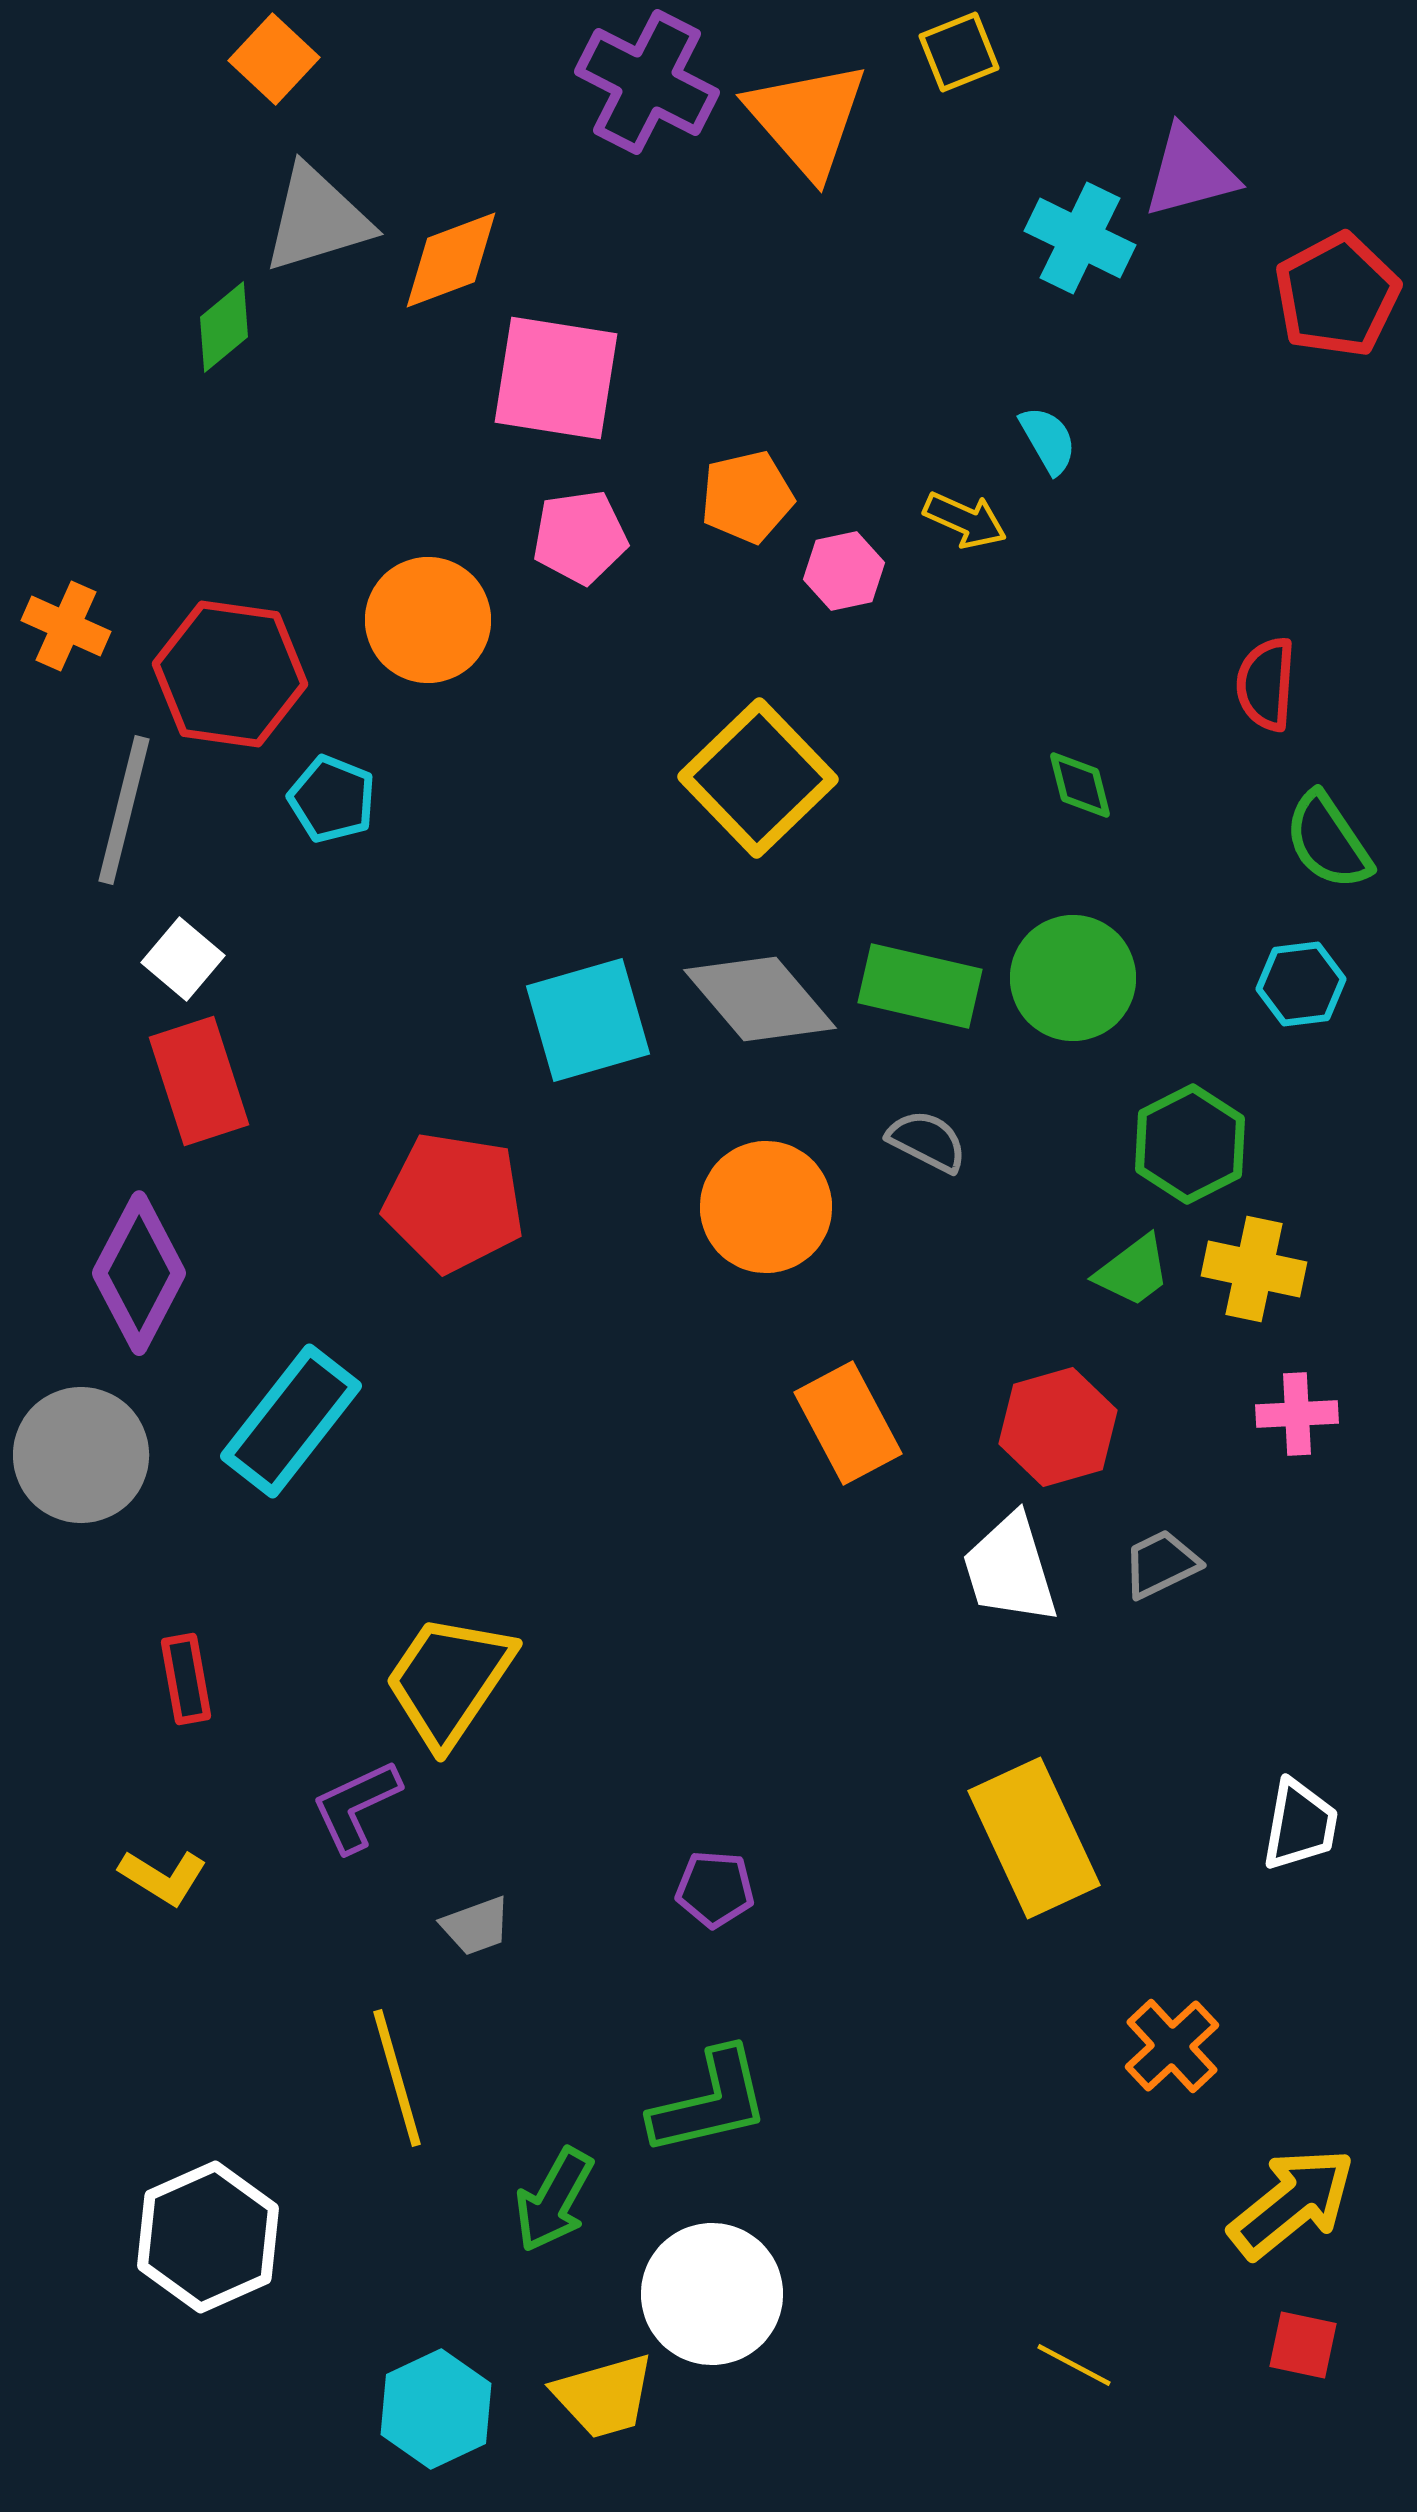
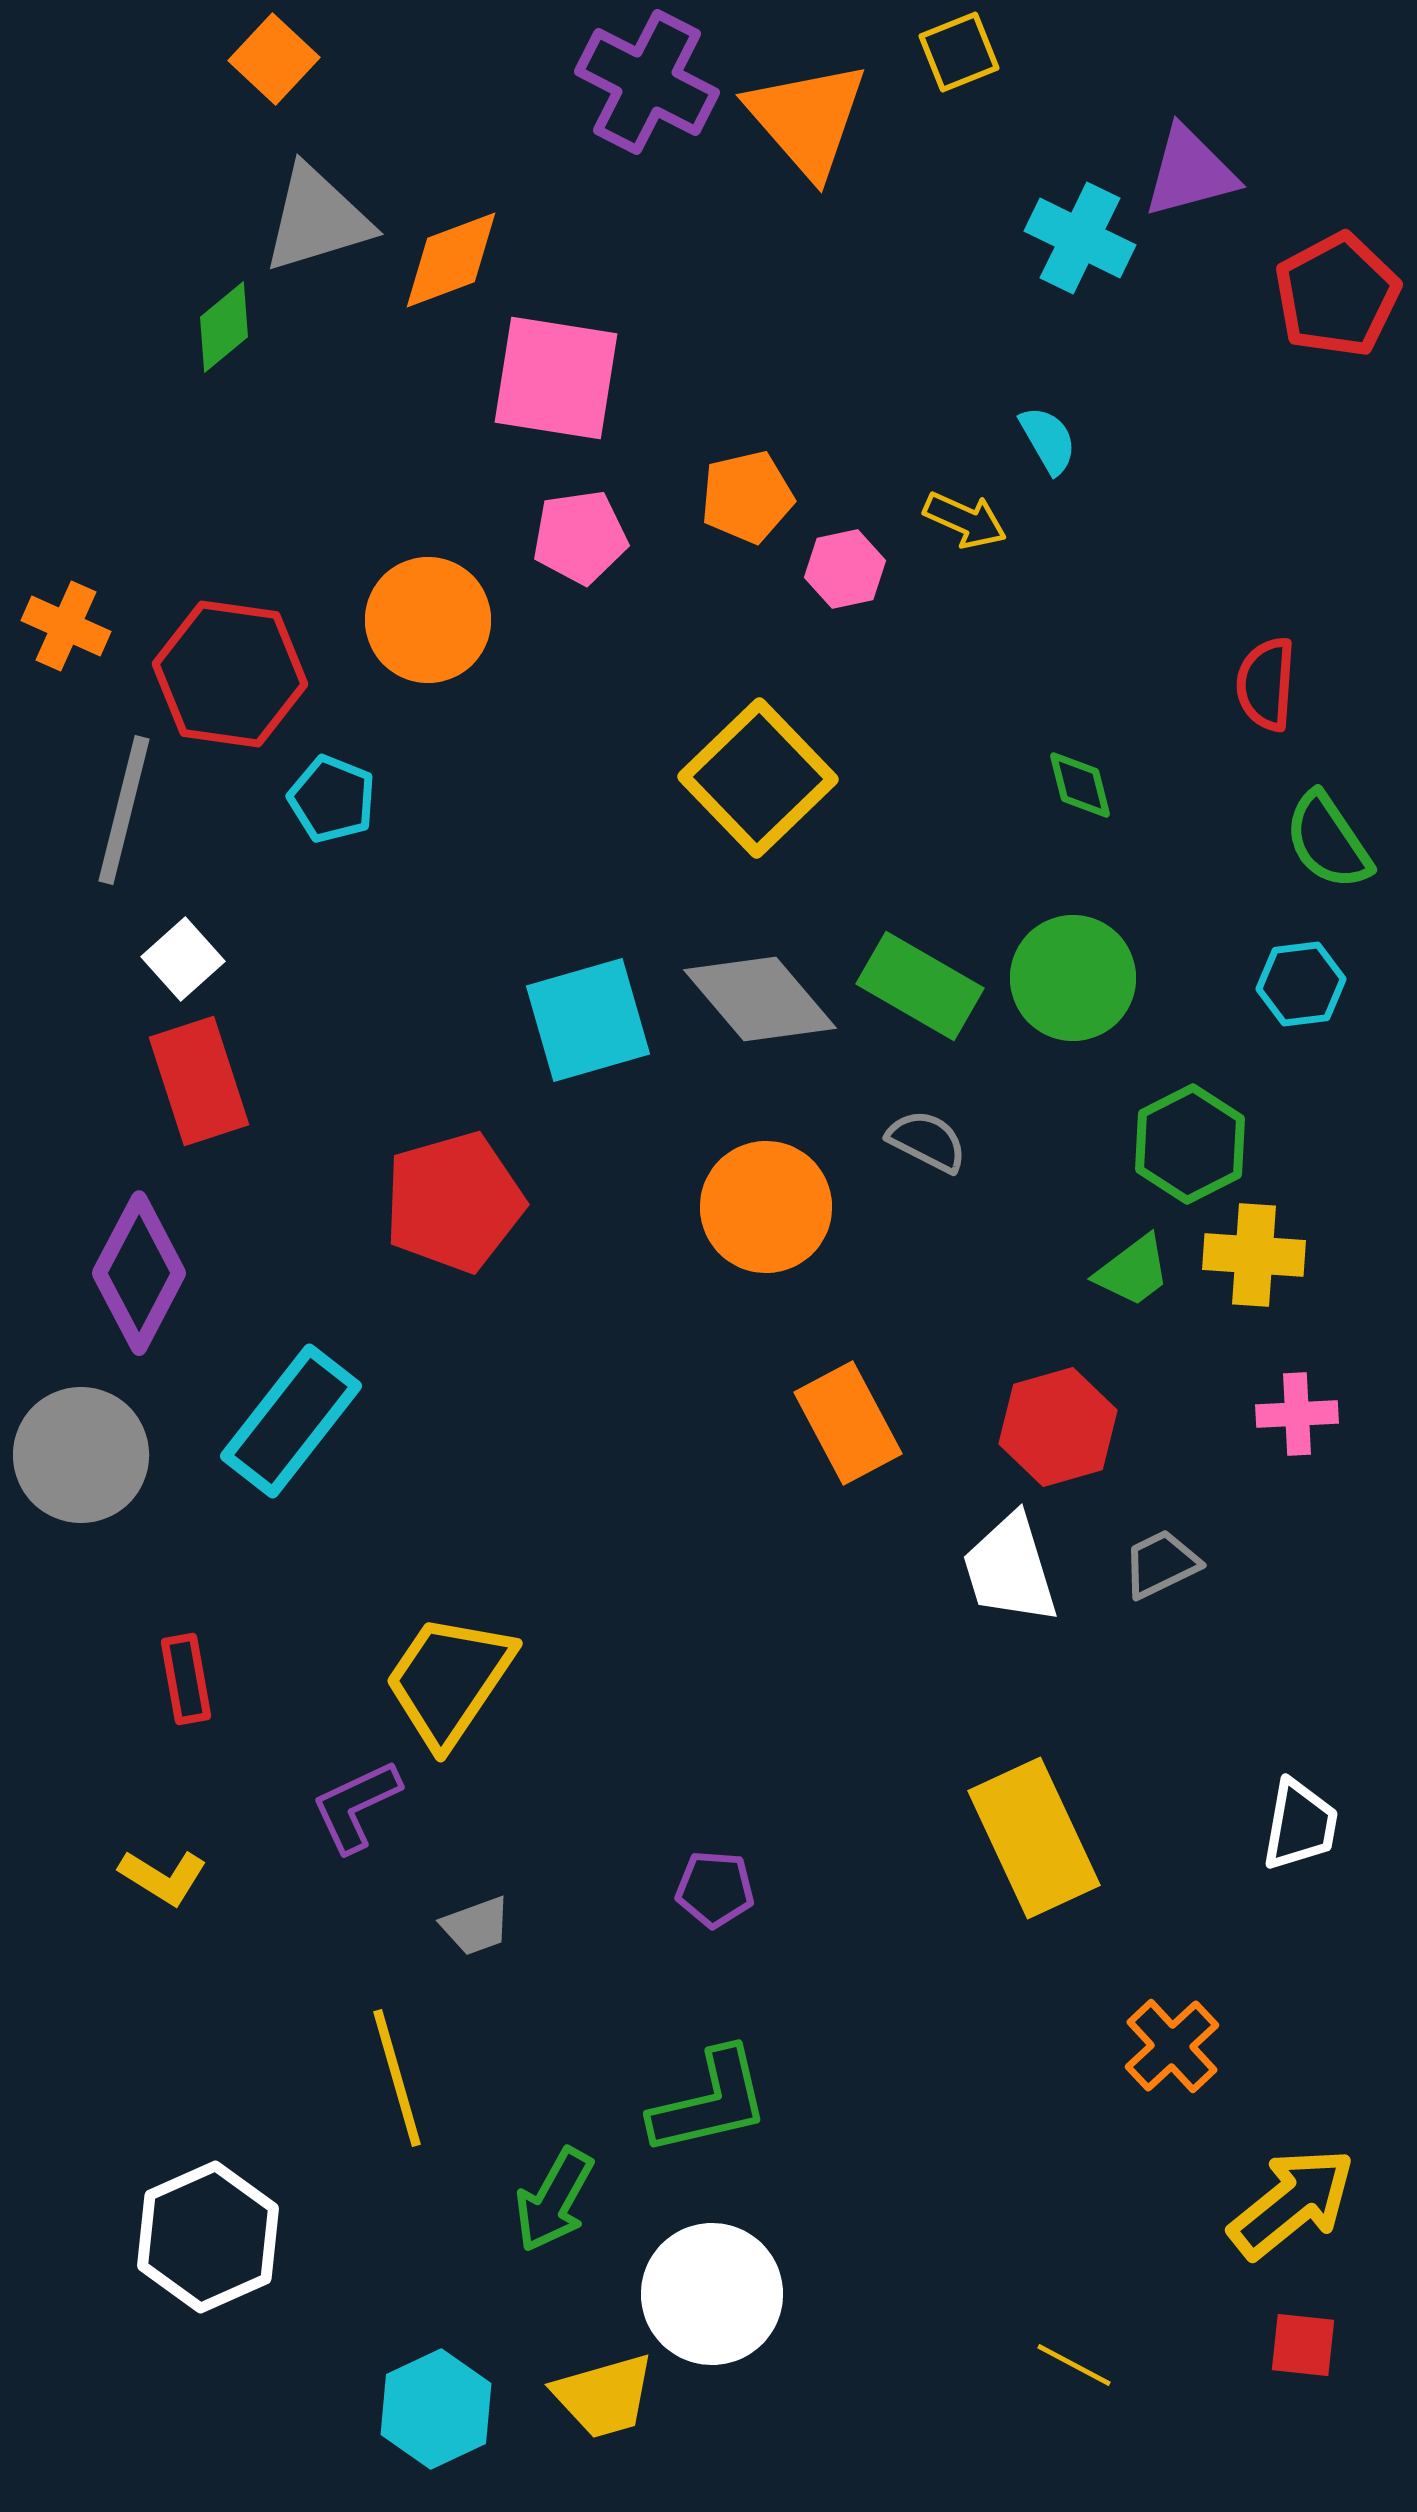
pink hexagon at (844, 571): moved 1 px right, 2 px up
white square at (183, 959): rotated 8 degrees clockwise
green rectangle at (920, 986): rotated 17 degrees clockwise
red pentagon at (454, 1202): rotated 25 degrees counterclockwise
yellow cross at (1254, 1269): moved 14 px up; rotated 8 degrees counterclockwise
red square at (1303, 2345): rotated 6 degrees counterclockwise
